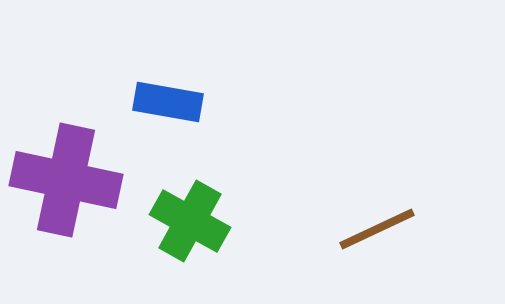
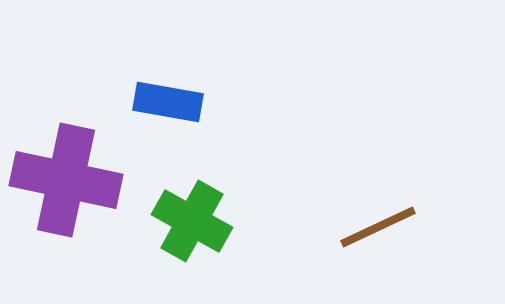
green cross: moved 2 px right
brown line: moved 1 px right, 2 px up
